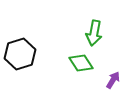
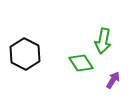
green arrow: moved 9 px right, 8 px down
black hexagon: moved 5 px right; rotated 16 degrees counterclockwise
